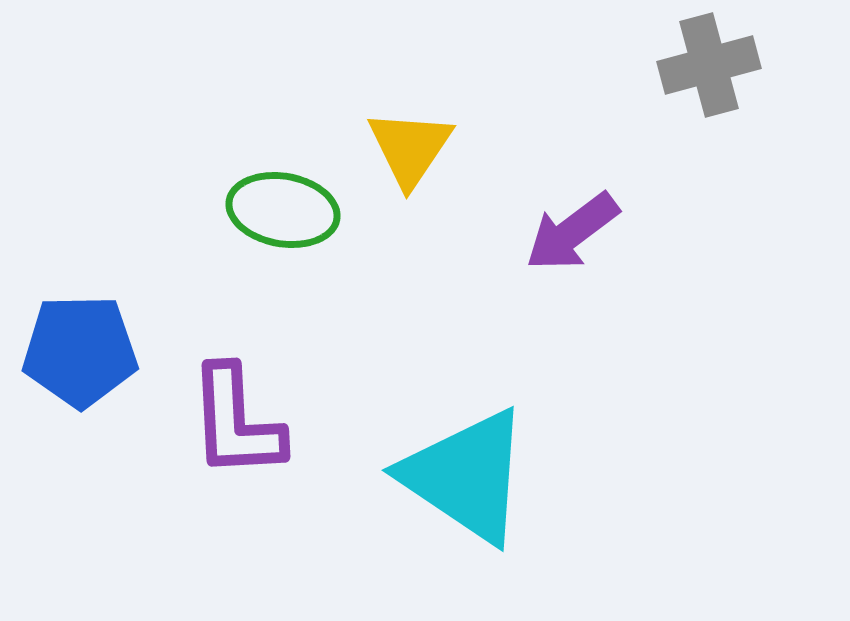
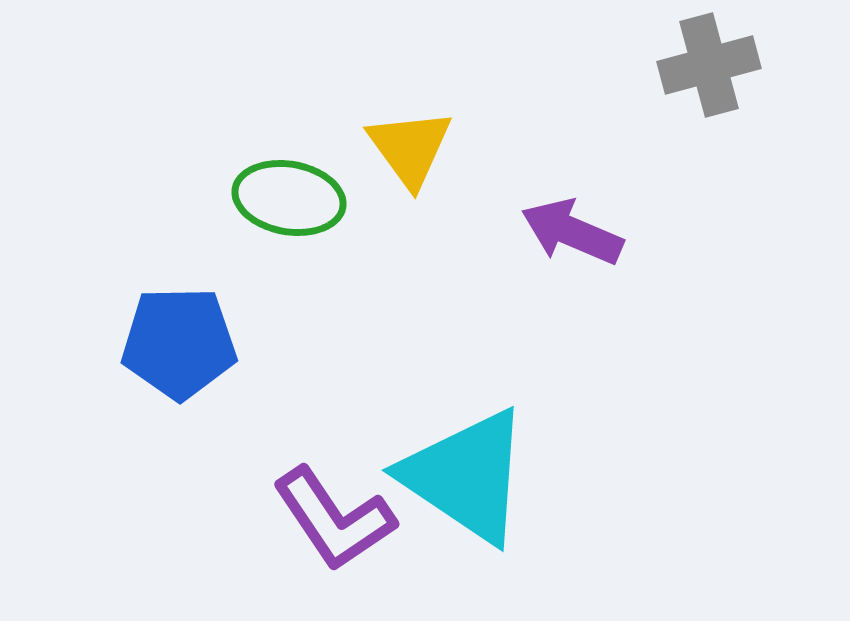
yellow triangle: rotated 10 degrees counterclockwise
green ellipse: moved 6 px right, 12 px up
purple arrow: rotated 60 degrees clockwise
blue pentagon: moved 99 px right, 8 px up
purple L-shape: moved 98 px right, 97 px down; rotated 31 degrees counterclockwise
